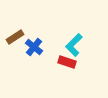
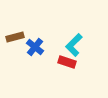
brown rectangle: rotated 18 degrees clockwise
blue cross: moved 1 px right
